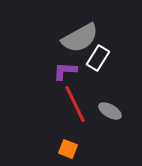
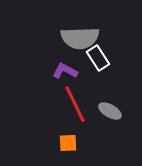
gray semicircle: rotated 27 degrees clockwise
white rectangle: rotated 65 degrees counterclockwise
purple L-shape: rotated 25 degrees clockwise
orange square: moved 6 px up; rotated 24 degrees counterclockwise
